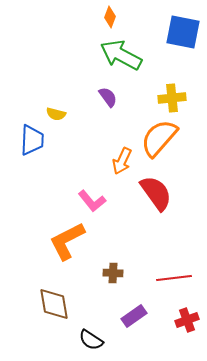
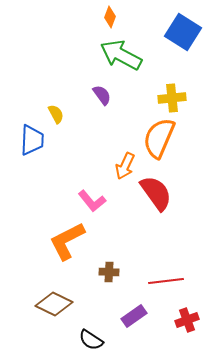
blue square: rotated 21 degrees clockwise
purple semicircle: moved 6 px left, 2 px up
yellow semicircle: rotated 132 degrees counterclockwise
orange semicircle: rotated 18 degrees counterclockwise
orange arrow: moved 3 px right, 5 px down
brown cross: moved 4 px left, 1 px up
red line: moved 8 px left, 3 px down
brown diamond: rotated 54 degrees counterclockwise
